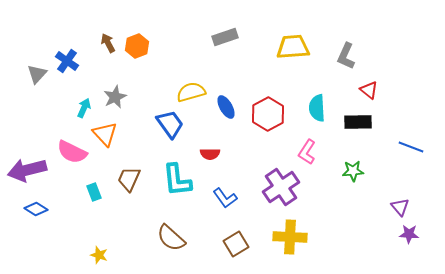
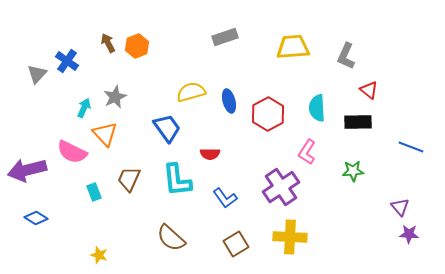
blue ellipse: moved 3 px right, 6 px up; rotated 15 degrees clockwise
blue trapezoid: moved 3 px left, 4 px down
blue diamond: moved 9 px down
